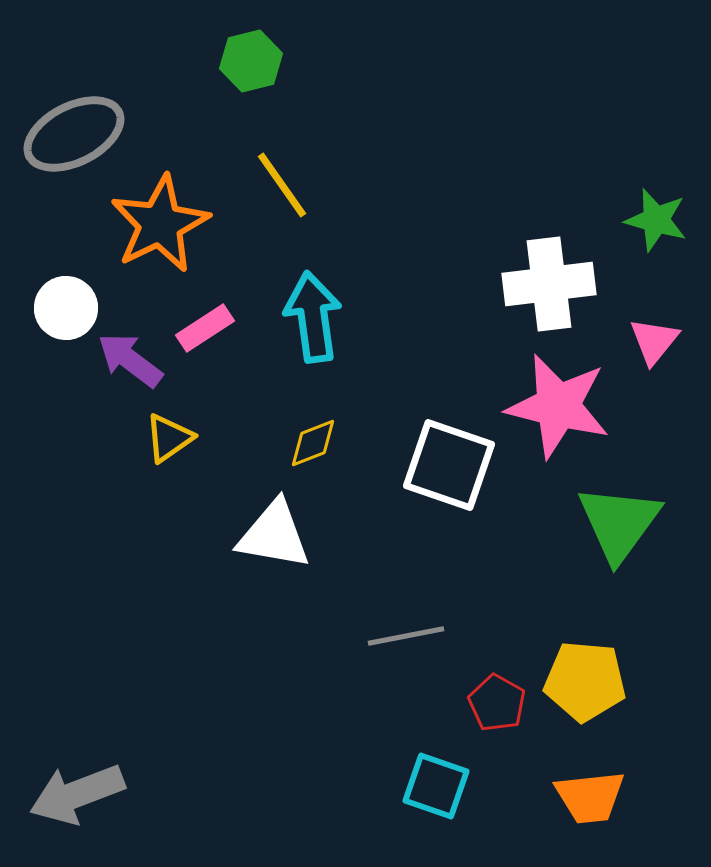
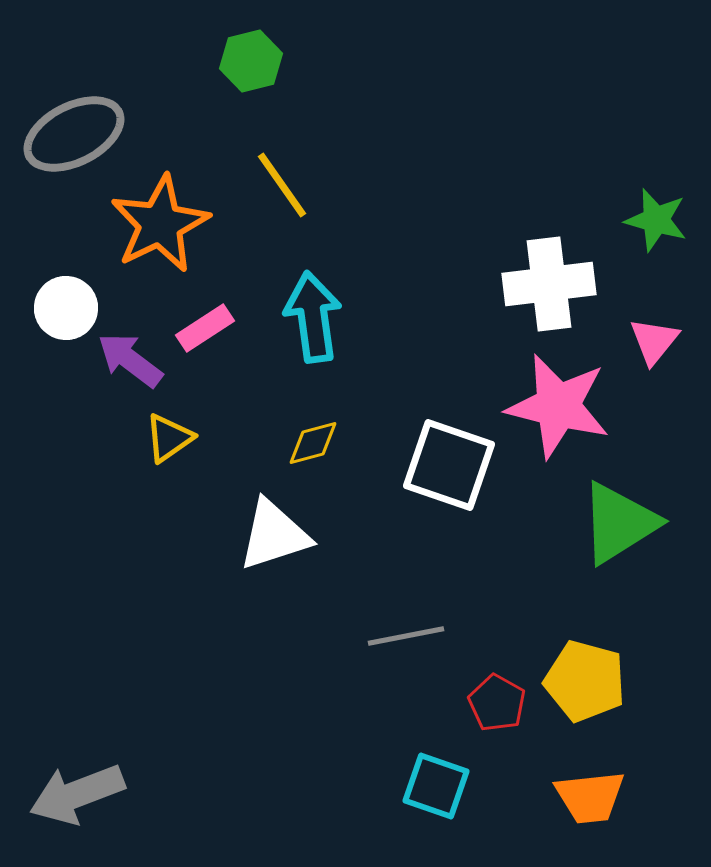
yellow diamond: rotated 6 degrees clockwise
green triangle: rotated 22 degrees clockwise
white triangle: rotated 28 degrees counterclockwise
yellow pentagon: rotated 10 degrees clockwise
